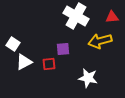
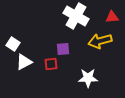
red square: moved 2 px right
white star: rotated 12 degrees counterclockwise
